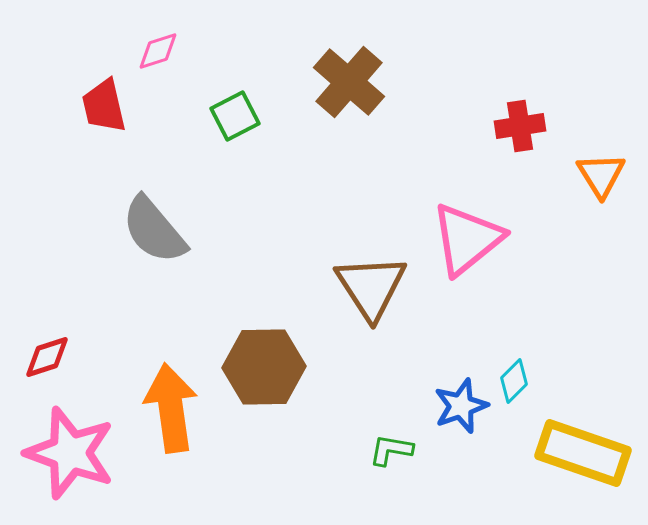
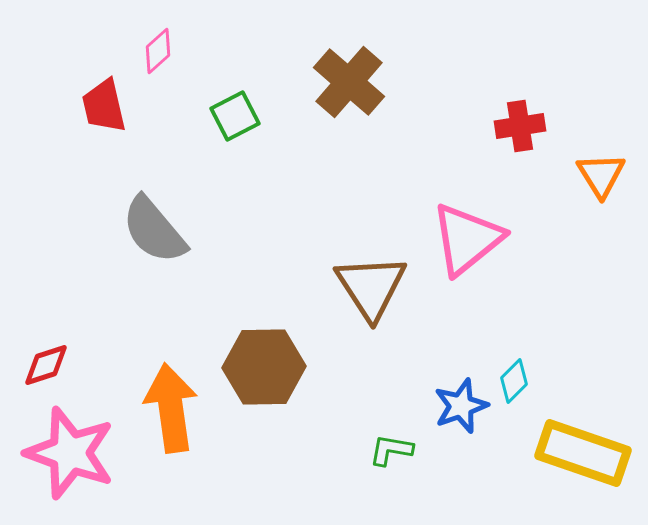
pink diamond: rotated 24 degrees counterclockwise
red diamond: moved 1 px left, 8 px down
